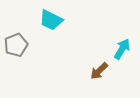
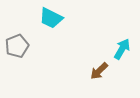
cyan trapezoid: moved 2 px up
gray pentagon: moved 1 px right, 1 px down
